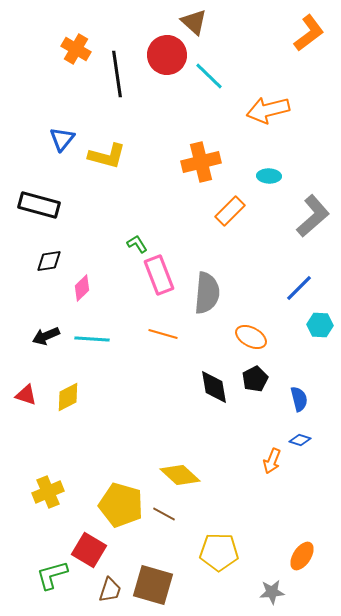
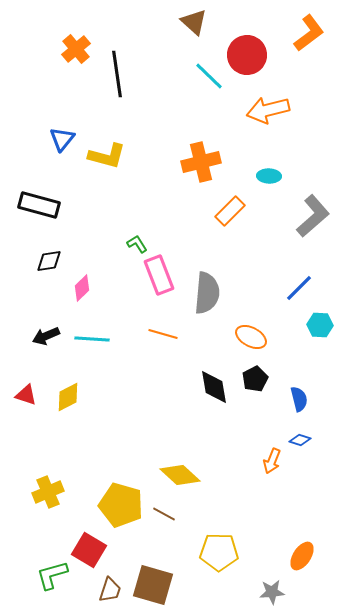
orange cross at (76, 49): rotated 20 degrees clockwise
red circle at (167, 55): moved 80 px right
